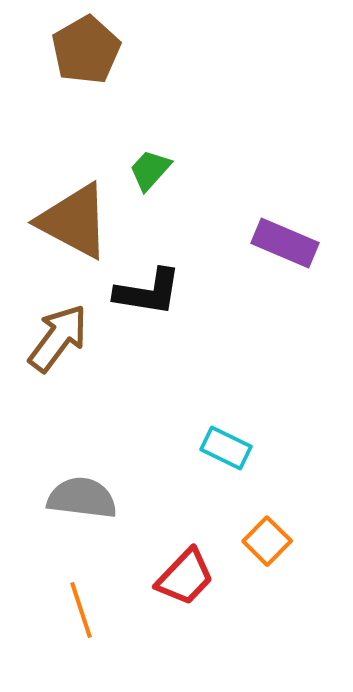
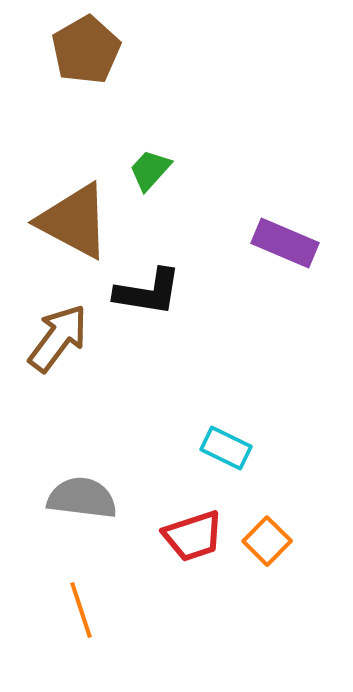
red trapezoid: moved 8 px right, 41 px up; rotated 28 degrees clockwise
